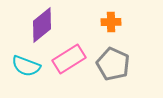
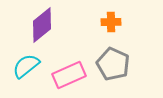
pink rectangle: moved 16 px down; rotated 8 degrees clockwise
cyan semicircle: rotated 120 degrees clockwise
